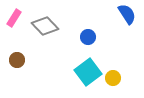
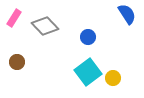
brown circle: moved 2 px down
